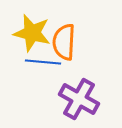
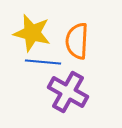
orange semicircle: moved 13 px right, 1 px up
purple cross: moved 11 px left, 7 px up
